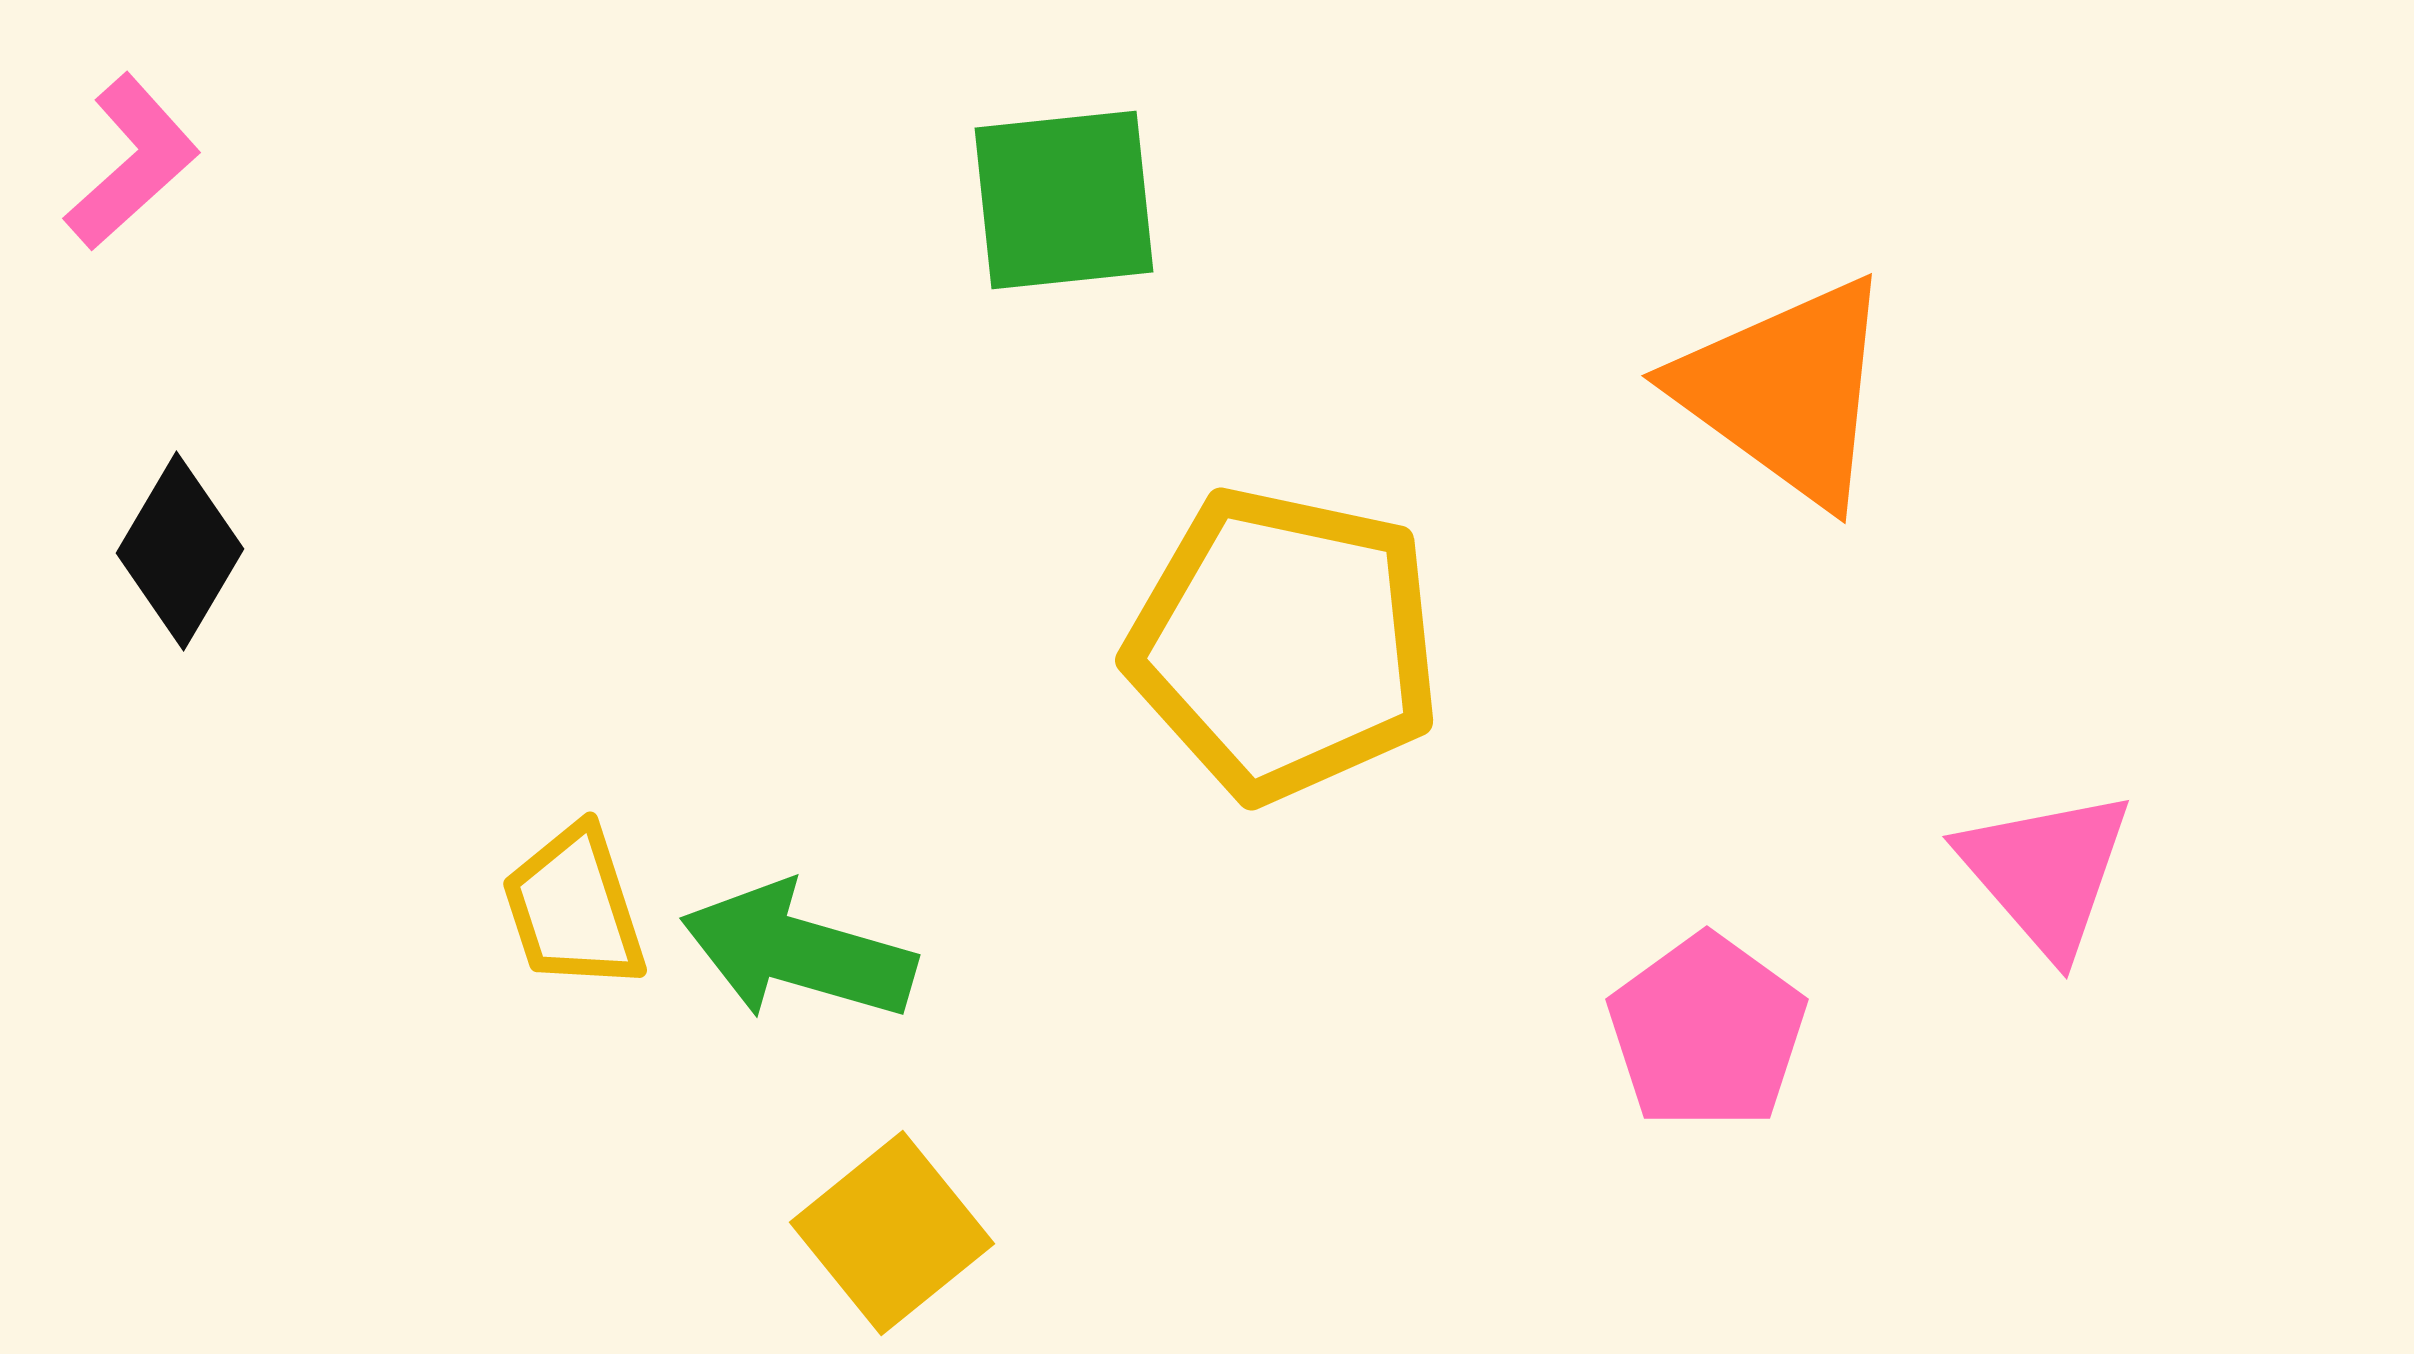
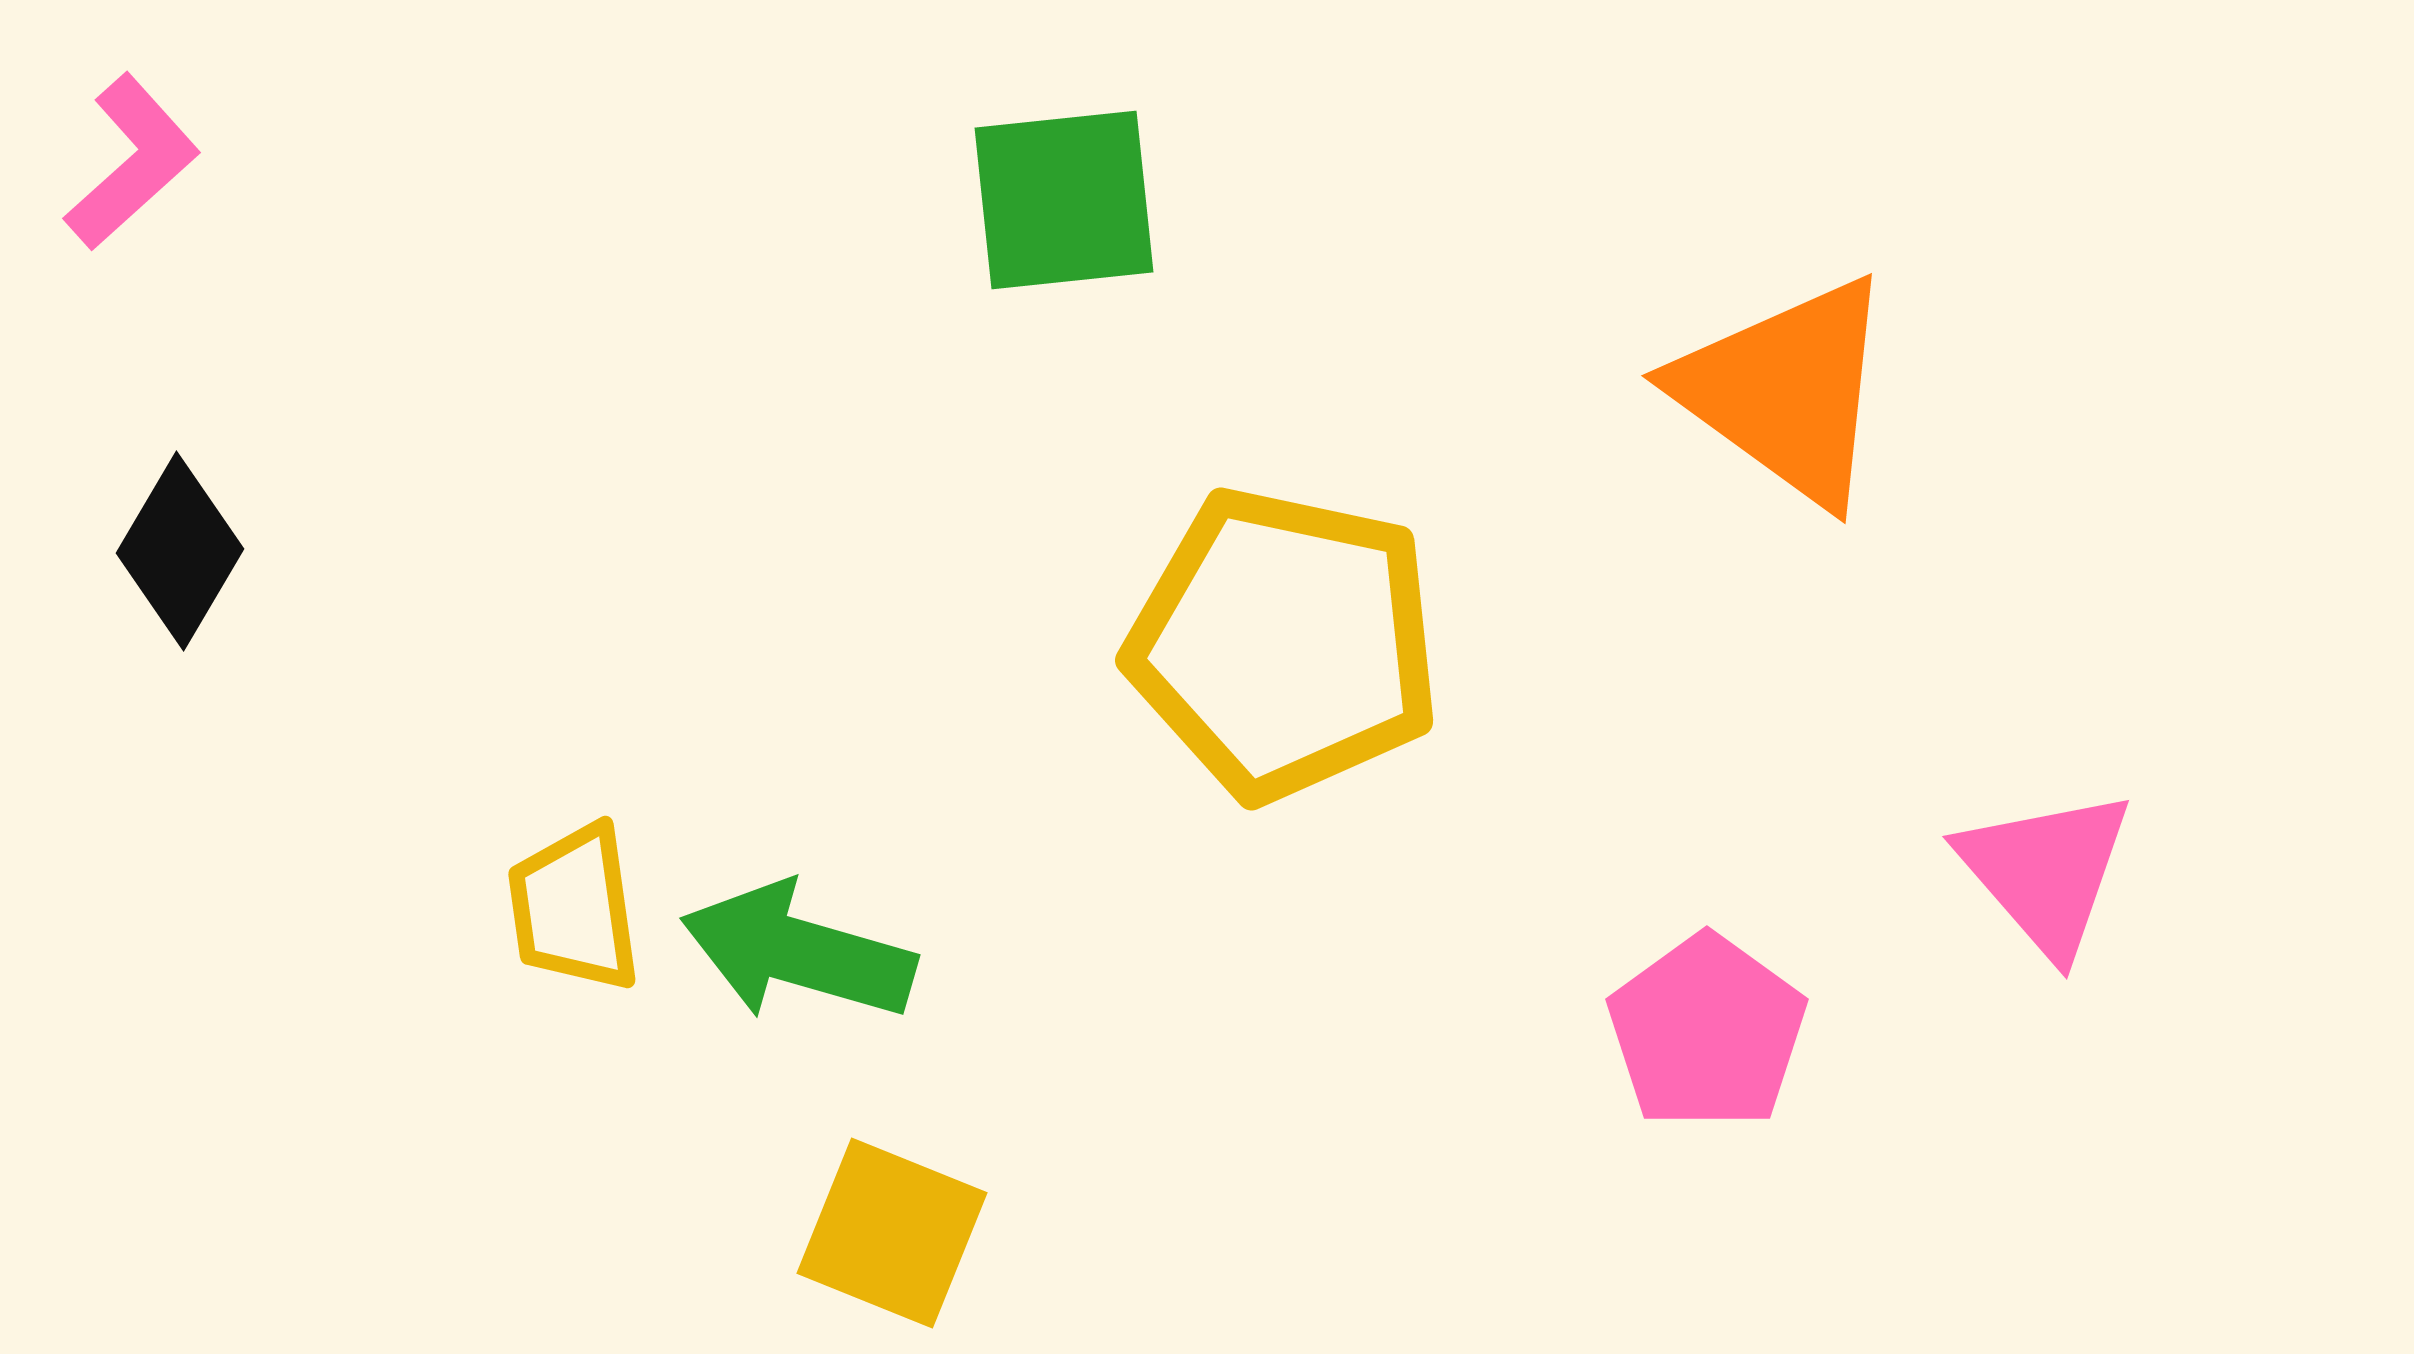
yellow trapezoid: rotated 10 degrees clockwise
yellow square: rotated 29 degrees counterclockwise
